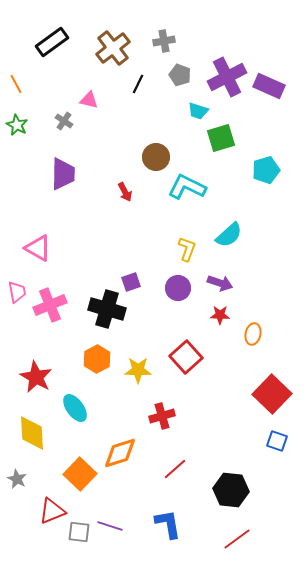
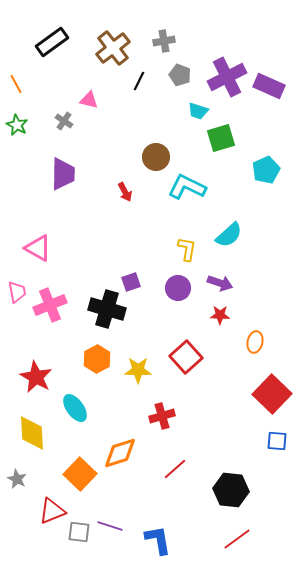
black line at (138, 84): moved 1 px right, 3 px up
cyan pentagon at (266, 170): rotated 8 degrees counterclockwise
yellow L-shape at (187, 249): rotated 10 degrees counterclockwise
orange ellipse at (253, 334): moved 2 px right, 8 px down
blue square at (277, 441): rotated 15 degrees counterclockwise
blue L-shape at (168, 524): moved 10 px left, 16 px down
